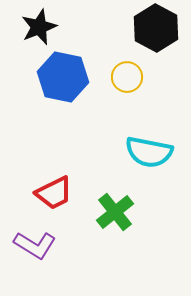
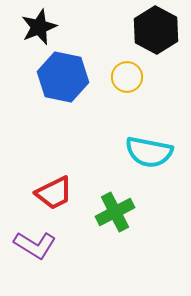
black hexagon: moved 2 px down
green cross: rotated 12 degrees clockwise
